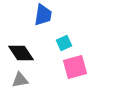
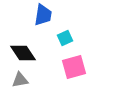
cyan square: moved 1 px right, 5 px up
black diamond: moved 2 px right
pink square: moved 1 px left
